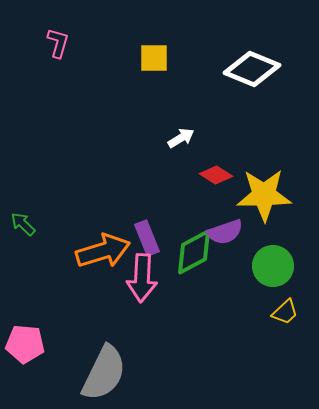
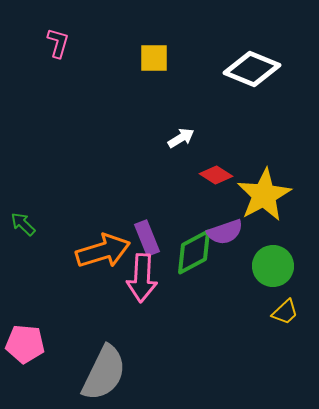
yellow star: rotated 28 degrees counterclockwise
